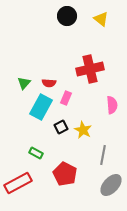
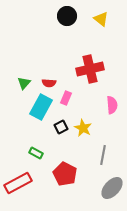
yellow star: moved 2 px up
gray ellipse: moved 1 px right, 3 px down
